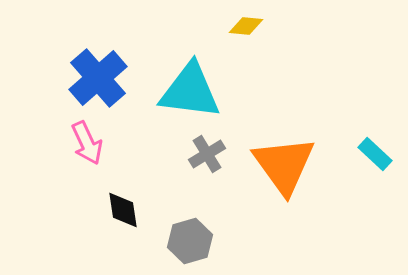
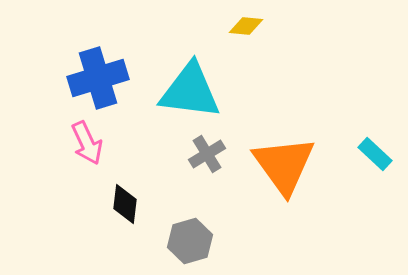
blue cross: rotated 24 degrees clockwise
black diamond: moved 2 px right, 6 px up; rotated 15 degrees clockwise
